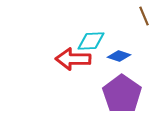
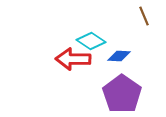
cyan diamond: rotated 36 degrees clockwise
blue diamond: rotated 15 degrees counterclockwise
